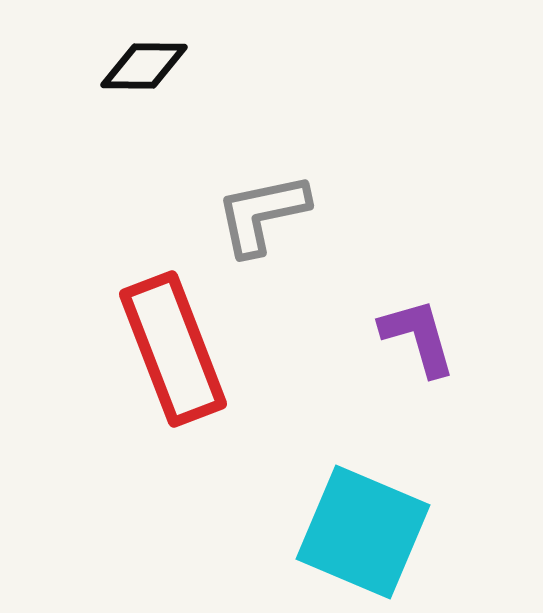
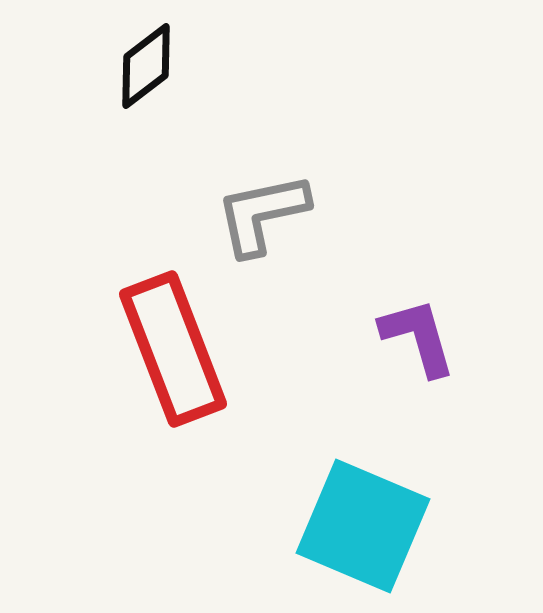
black diamond: moved 2 px right; rotated 38 degrees counterclockwise
cyan square: moved 6 px up
